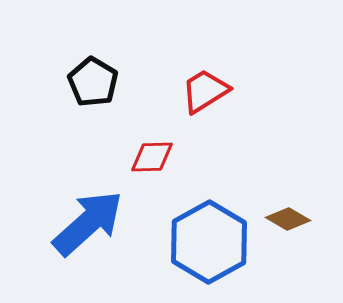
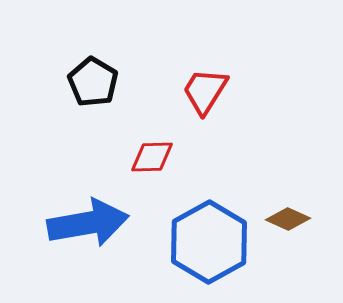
red trapezoid: rotated 26 degrees counterclockwise
brown diamond: rotated 6 degrees counterclockwise
blue arrow: rotated 32 degrees clockwise
